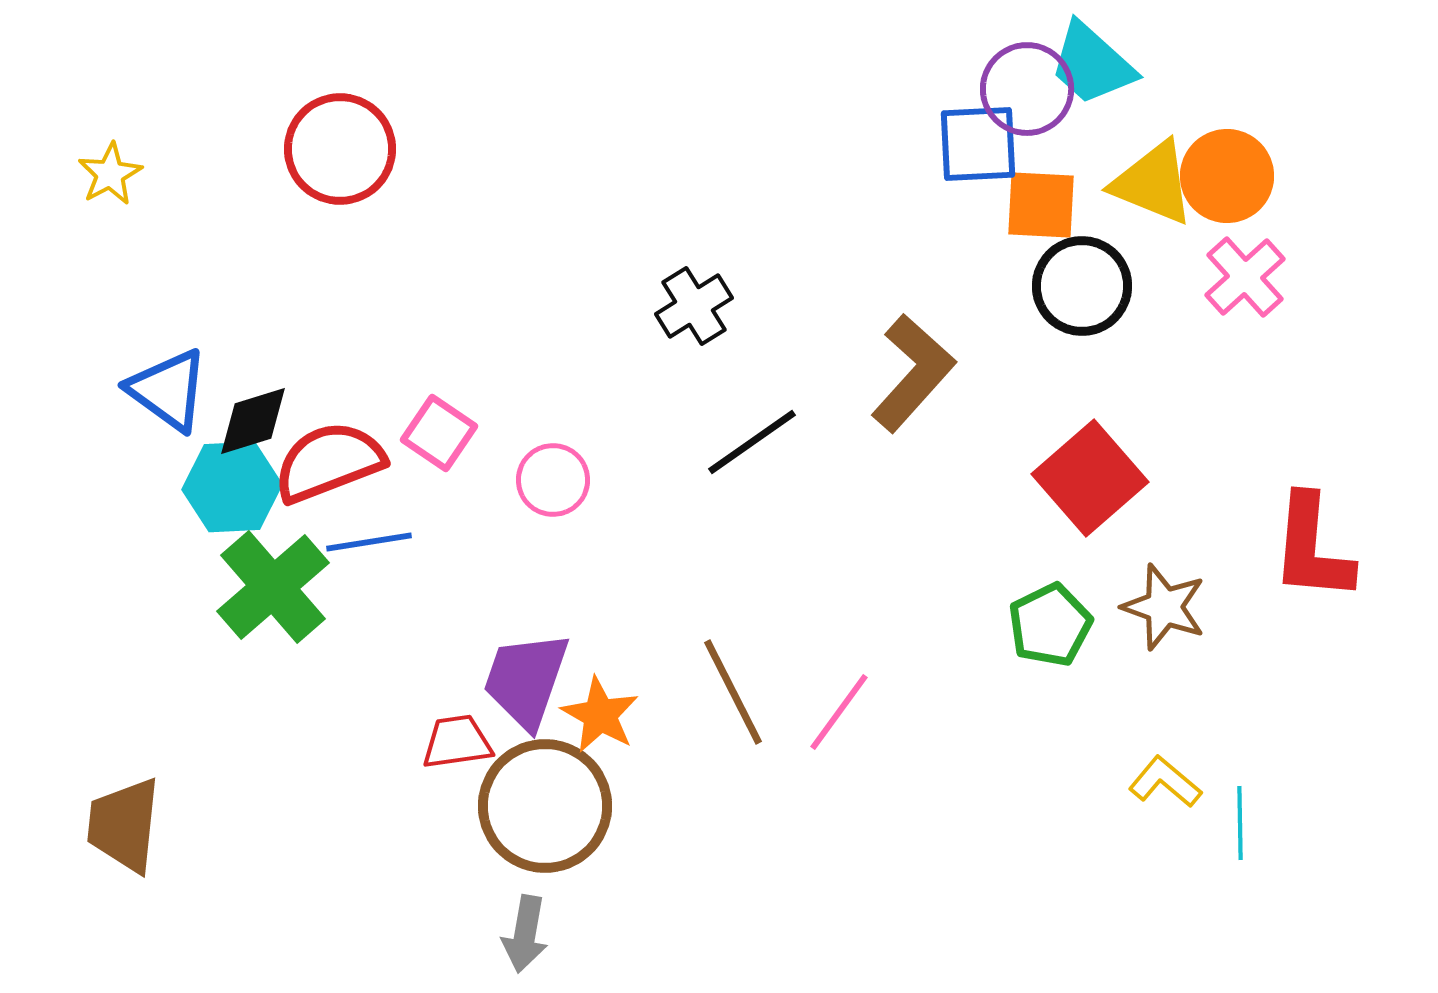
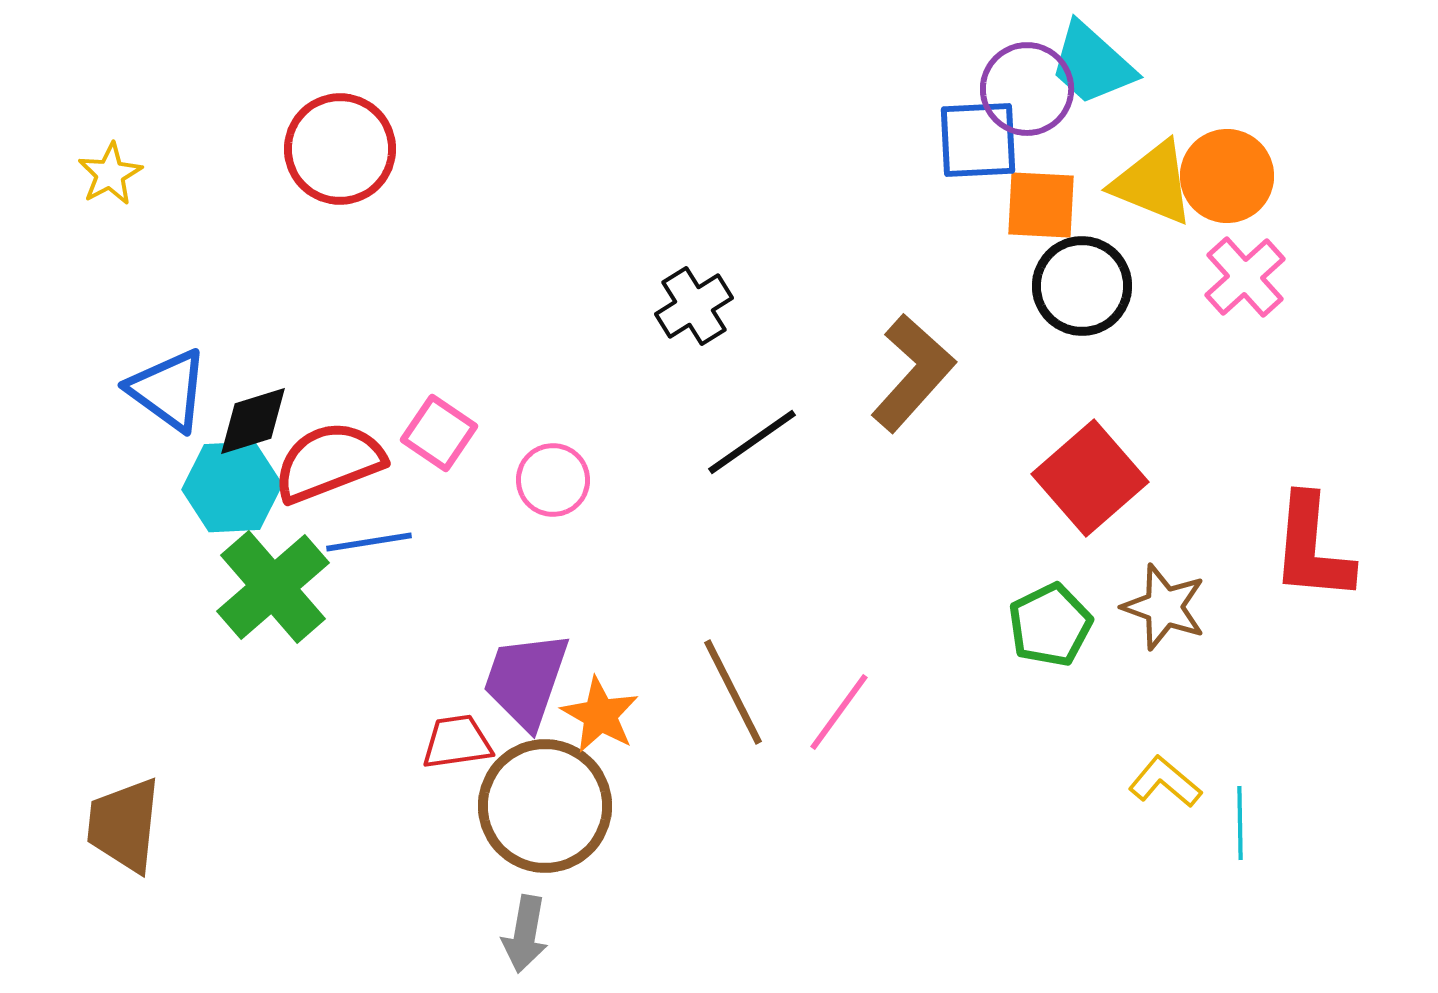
blue square: moved 4 px up
